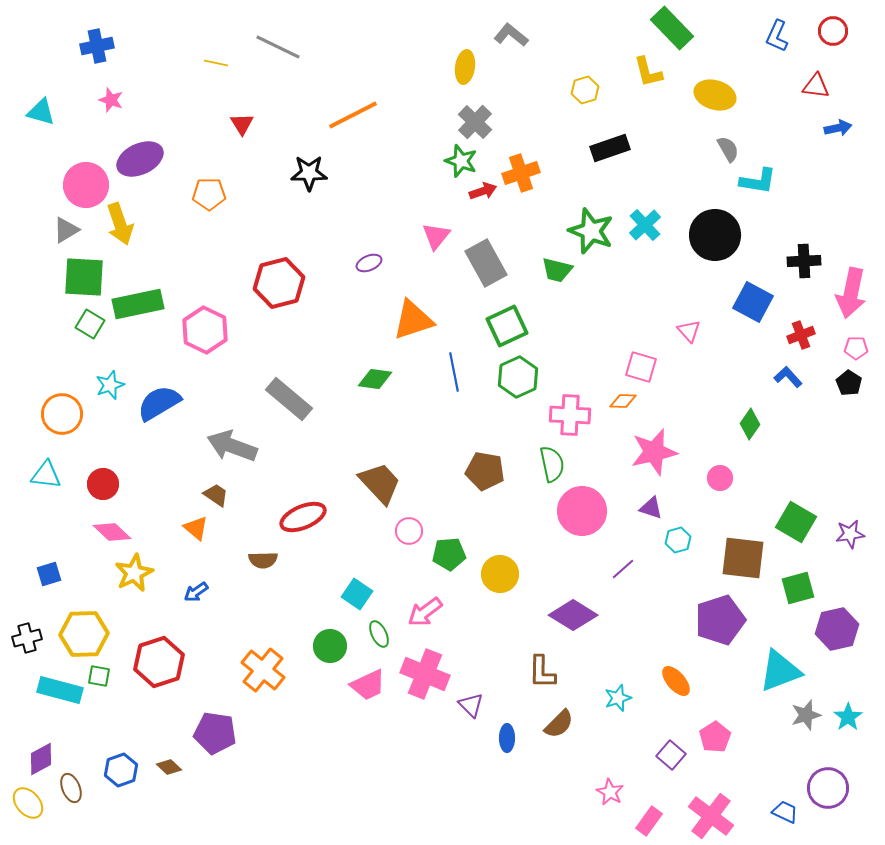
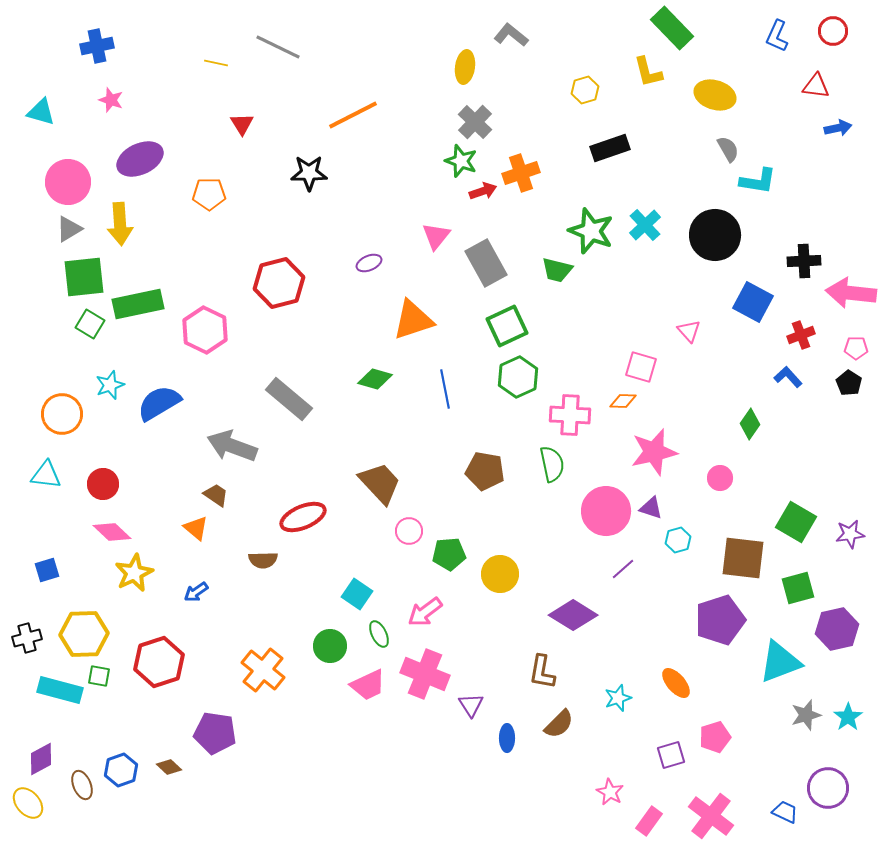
pink circle at (86, 185): moved 18 px left, 3 px up
yellow arrow at (120, 224): rotated 15 degrees clockwise
gray triangle at (66, 230): moved 3 px right, 1 px up
green square at (84, 277): rotated 9 degrees counterclockwise
pink arrow at (851, 293): rotated 84 degrees clockwise
blue line at (454, 372): moved 9 px left, 17 px down
green diamond at (375, 379): rotated 8 degrees clockwise
pink circle at (582, 511): moved 24 px right
blue square at (49, 574): moved 2 px left, 4 px up
cyan triangle at (780, 671): moved 9 px up
brown L-shape at (542, 672): rotated 9 degrees clockwise
orange ellipse at (676, 681): moved 2 px down
purple triangle at (471, 705): rotated 12 degrees clockwise
pink pentagon at (715, 737): rotated 16 degrees clockwise
purple square at (671, 755): rotated 32 degrees clockwise
brown ellipse at (71, 788): moved 11 px right, 3 px up
